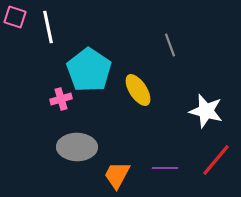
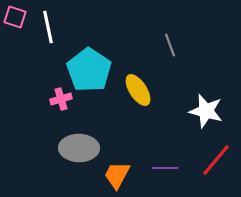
gray ellipse: moved 2 px right, 1 px down
